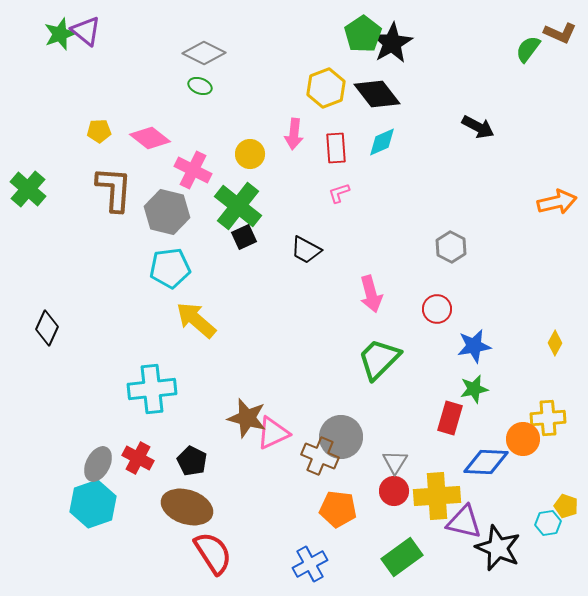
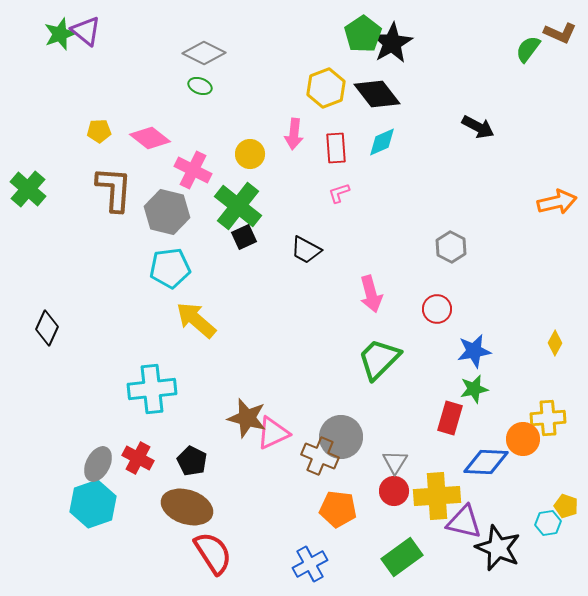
blue star at (474, 346): moved 5 px down
